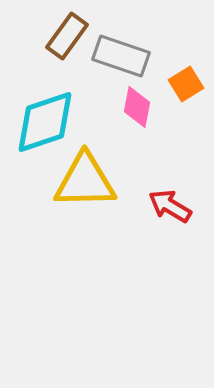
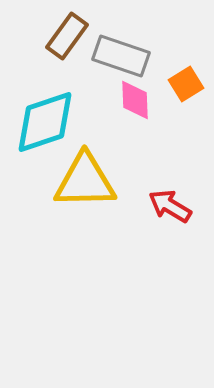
pink diamond: moved 2 px left, 7 px up; rotated 12 degrees counterclockwise
